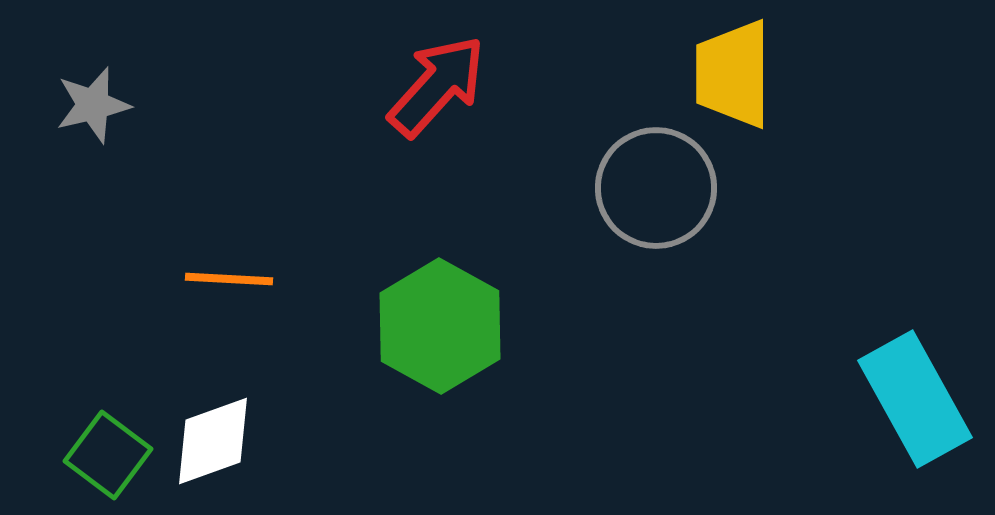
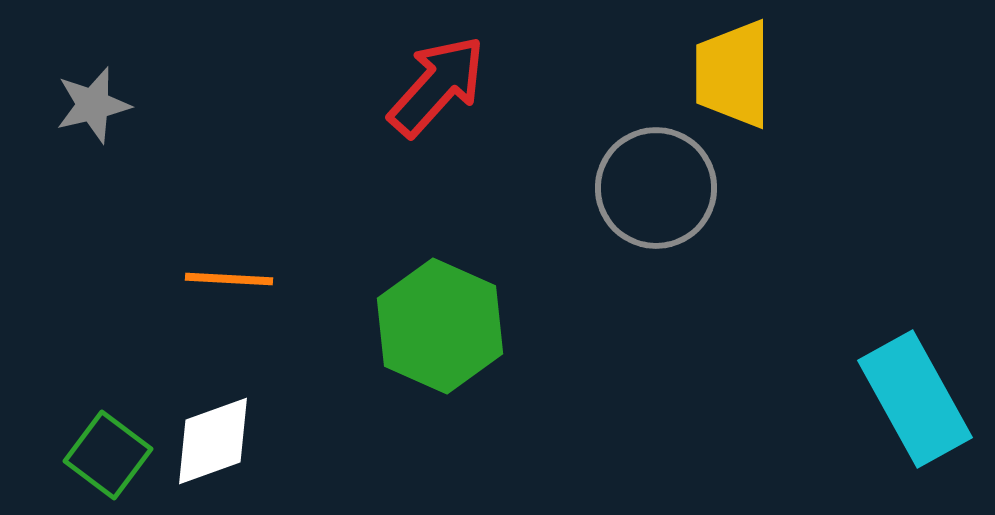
green hexagon: rotated 5 degrees counterclockwise
